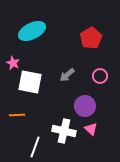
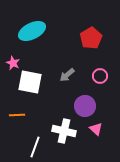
pink triangle: moved 5 px right
